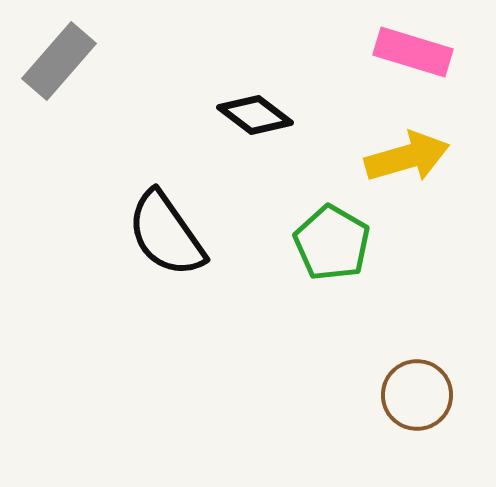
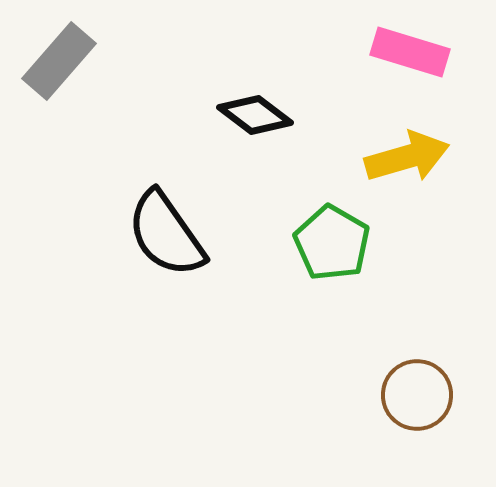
pink rectangle: moved 3 px left
